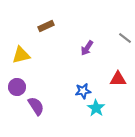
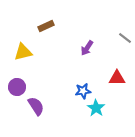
yellow triangle: moved 2 px right, 3 px up
red triangle: moved 1 px left, 1 px up
